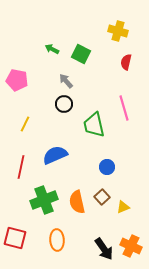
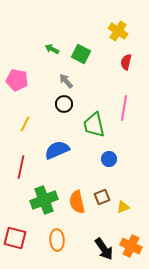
yellow cross: rotated 18 degrees clockwise
pink line: rotated 25 degrees clockwise
blue semicircle: moved 2 px right, 5 px up
blue circle: moved 2 px right, 8 px up
brown square: rotated 21 degrees clockwise
